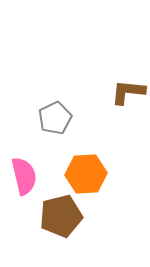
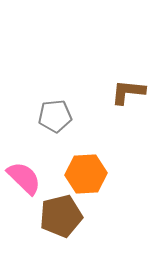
gray pentagon: moved 2 px up; rotated 20 degrees clockwise
pink semicircle: moved 2 px down; rotated 33 degrees counterclockwise
